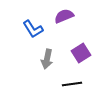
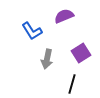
blue L-shape: moved 1 px left, 2 px down
black line: rotated 66 degrees counterclockwise
